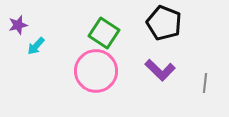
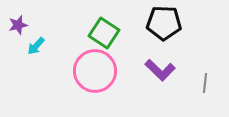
black pentagon: rotated 20 degrees counterclockwise
pink circle: moved 1 px left
